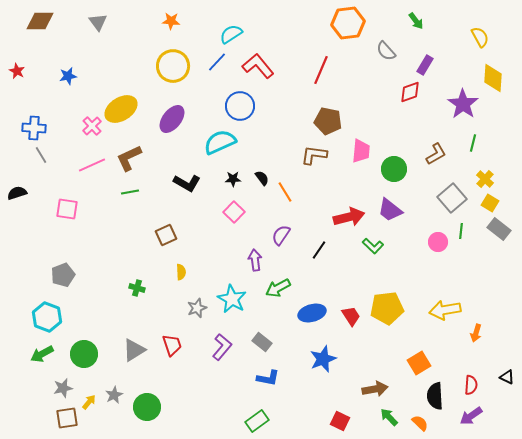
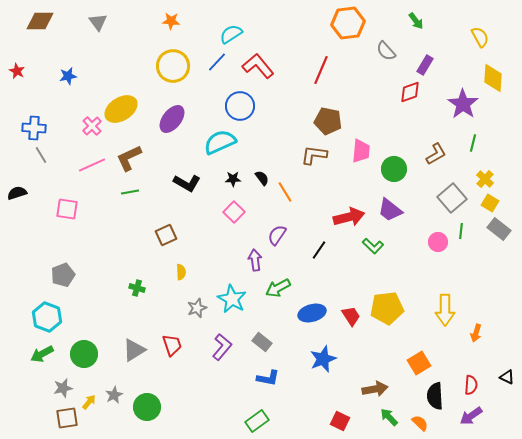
purple semicircle at (281, 235): moved 4 px left
yellow arrow at (445, 310): rotated 80 degrees counterclockwise
